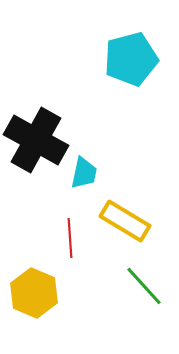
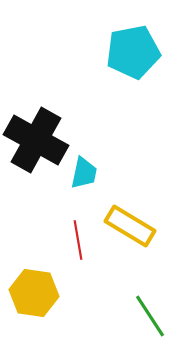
cyan pentagon: moved 2 px right, 7 px up; rotated 4 degrees clockwise
yellow rectangle: moved 5 px right, 5 px down
red line: moved 8 px right, 2 px down; rotated 6 degrees counterclockwise
green line: moved 6 px right, 30 px down; rotated 9 degrees clockwise
yellow hexagon: rotated 15 degrees counterclockwise
